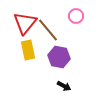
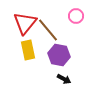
purple hexagon: moved 2 px up
black arrow: moved 7 px up
